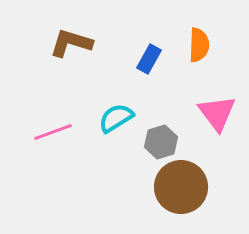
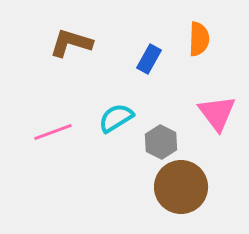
orange semicircle: moved 6 px up
gray hexagon: rotated 16 degrees counterclockwise
